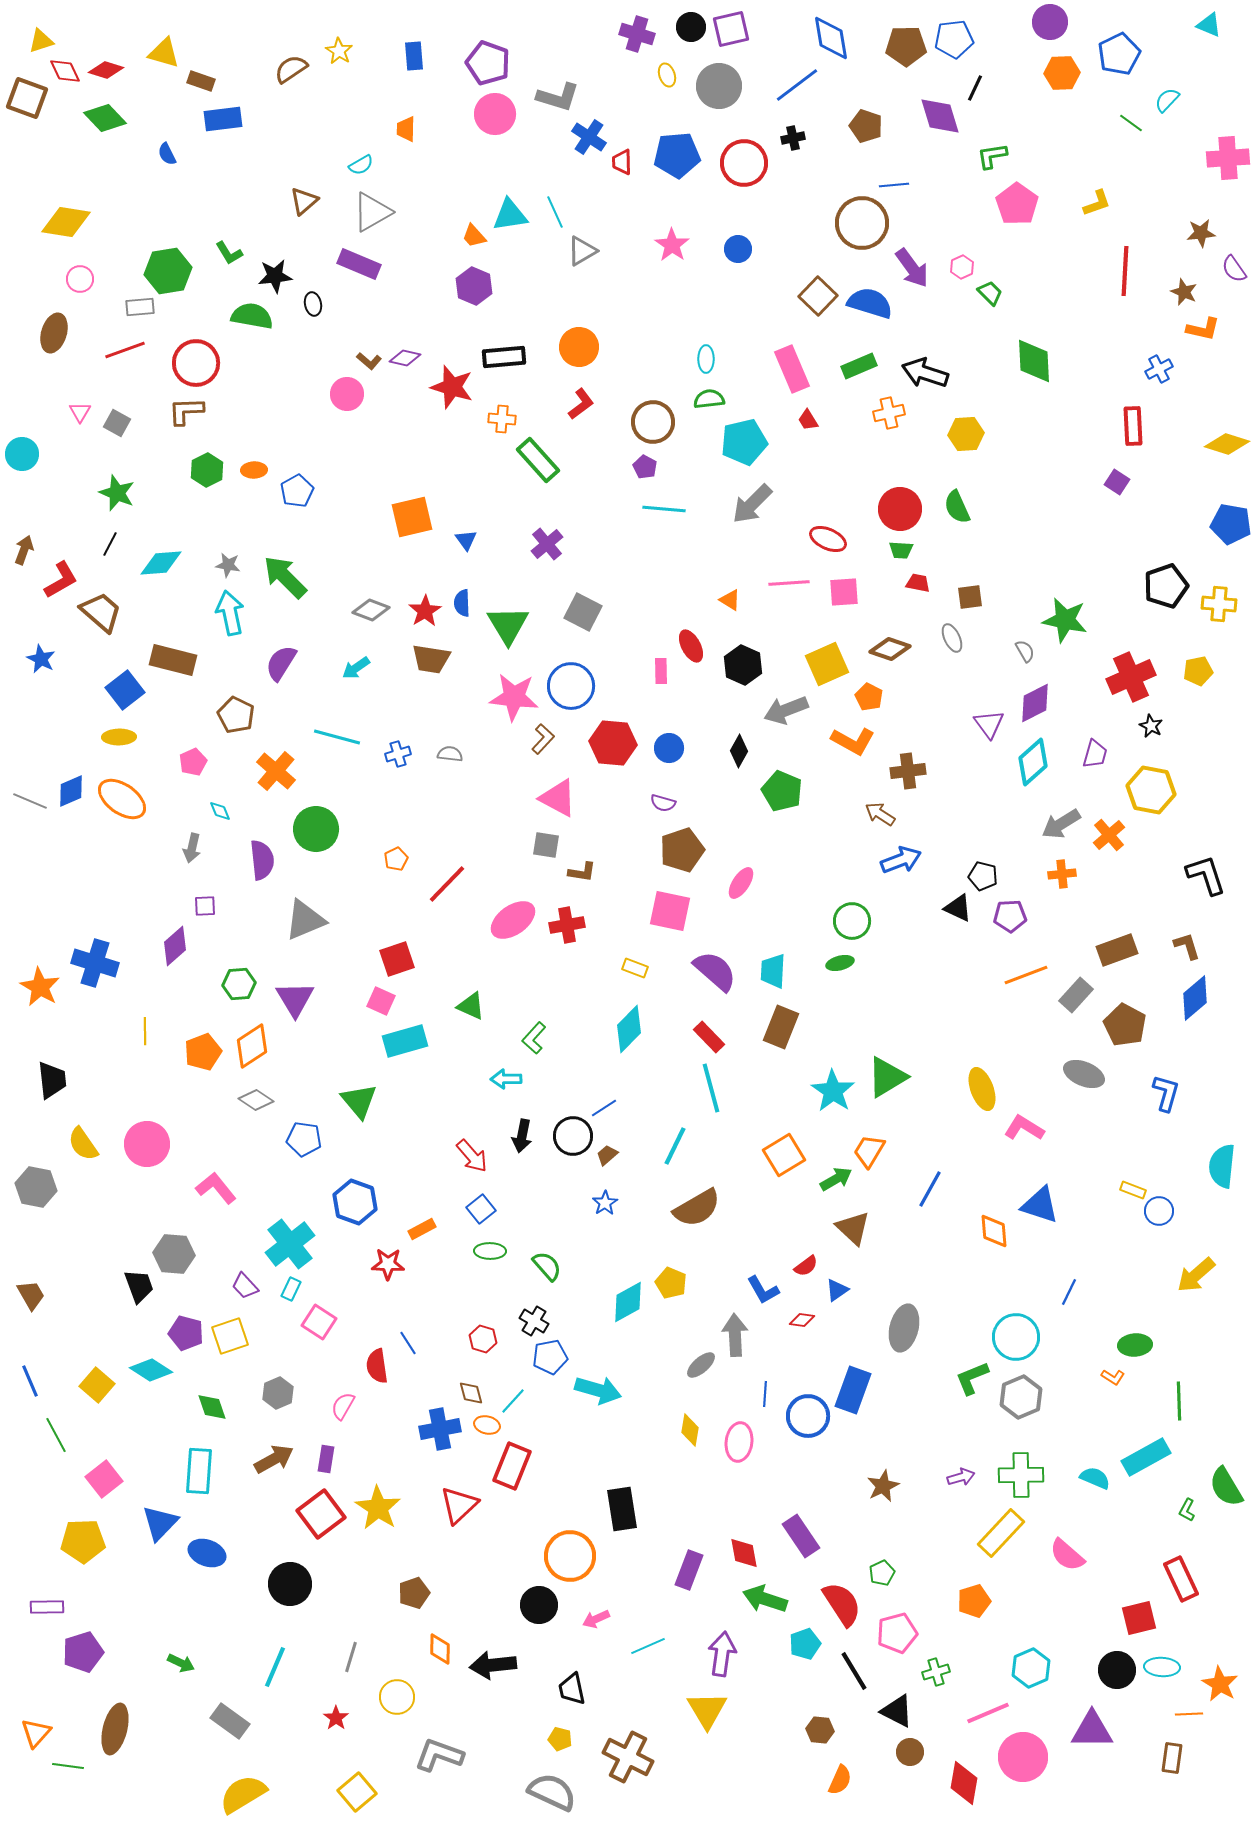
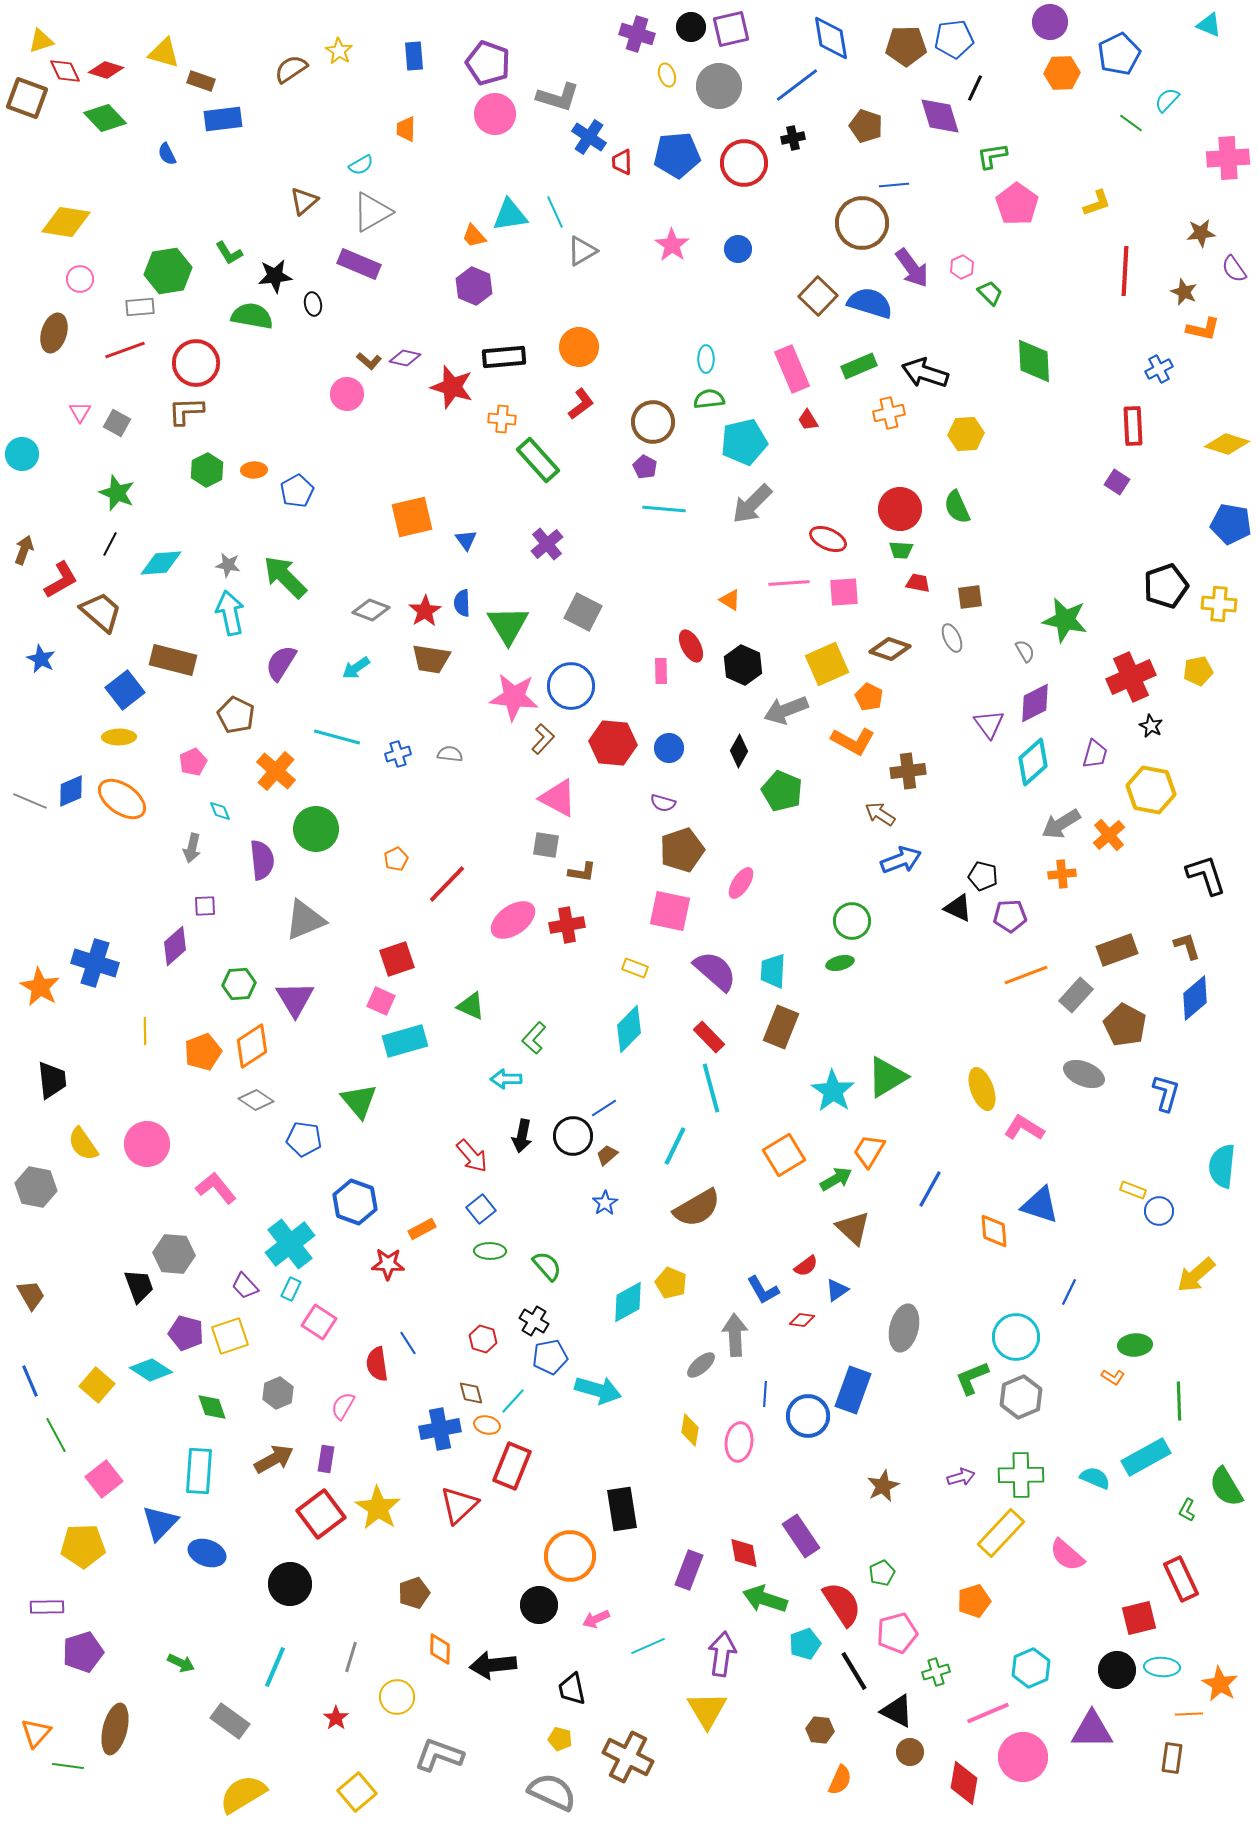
red semicircle at (377, 1366): moved 2 px up
yellow pentagon at (83, 1541): moved 5 px down
